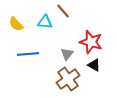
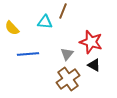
brown line: rotated 63 degrees clockwise
yellow semicircle: moved 4 px left, 4 px down
